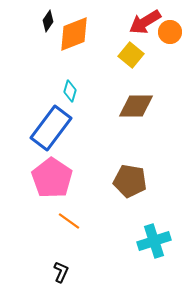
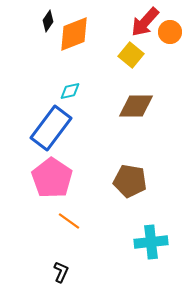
red arrow: rotated 16 degrees counterclockwise
cyan diamond: rotated 60 degrees clockwise
cyan cross: moved 3 px left, 1 px down; rotated 12 degrees clockwise
